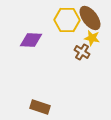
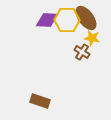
brown ellipse: moved 4 px left
purple diamond: moved 16 px right, 20 px up
brown rectangle: moved 6 px up
